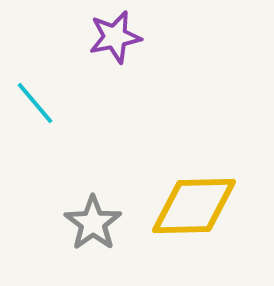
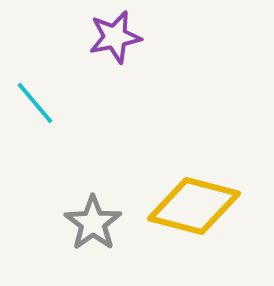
yellow diamond: rotated 16 degrees clockwise
